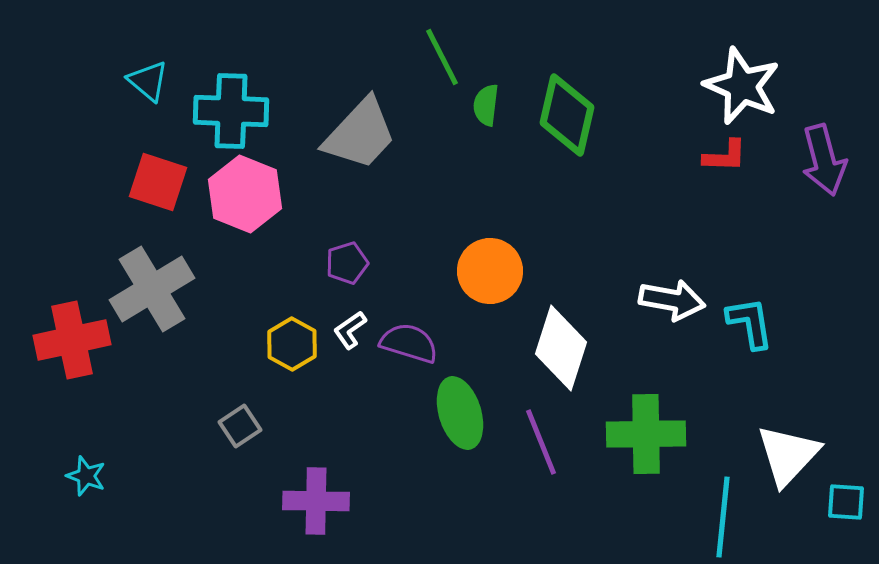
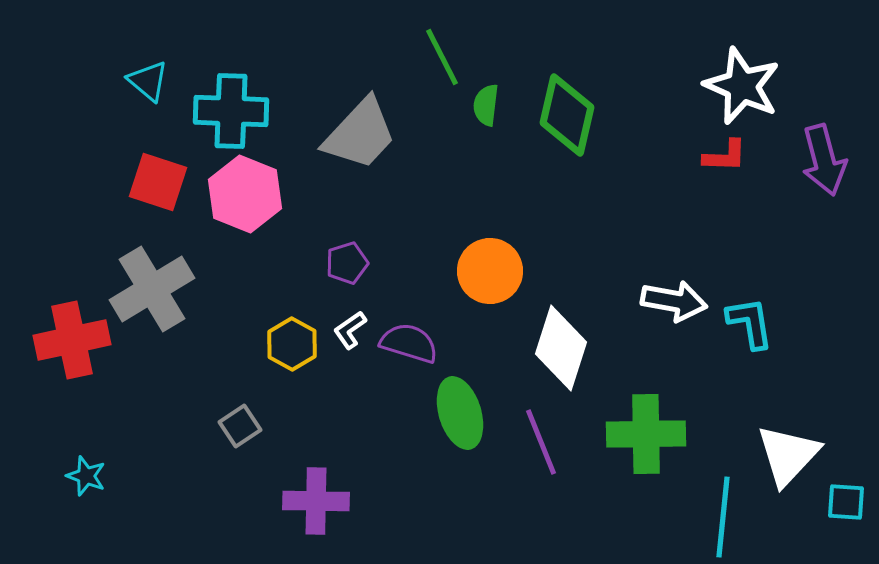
white arrow: moved 2 px right, 1 px down
